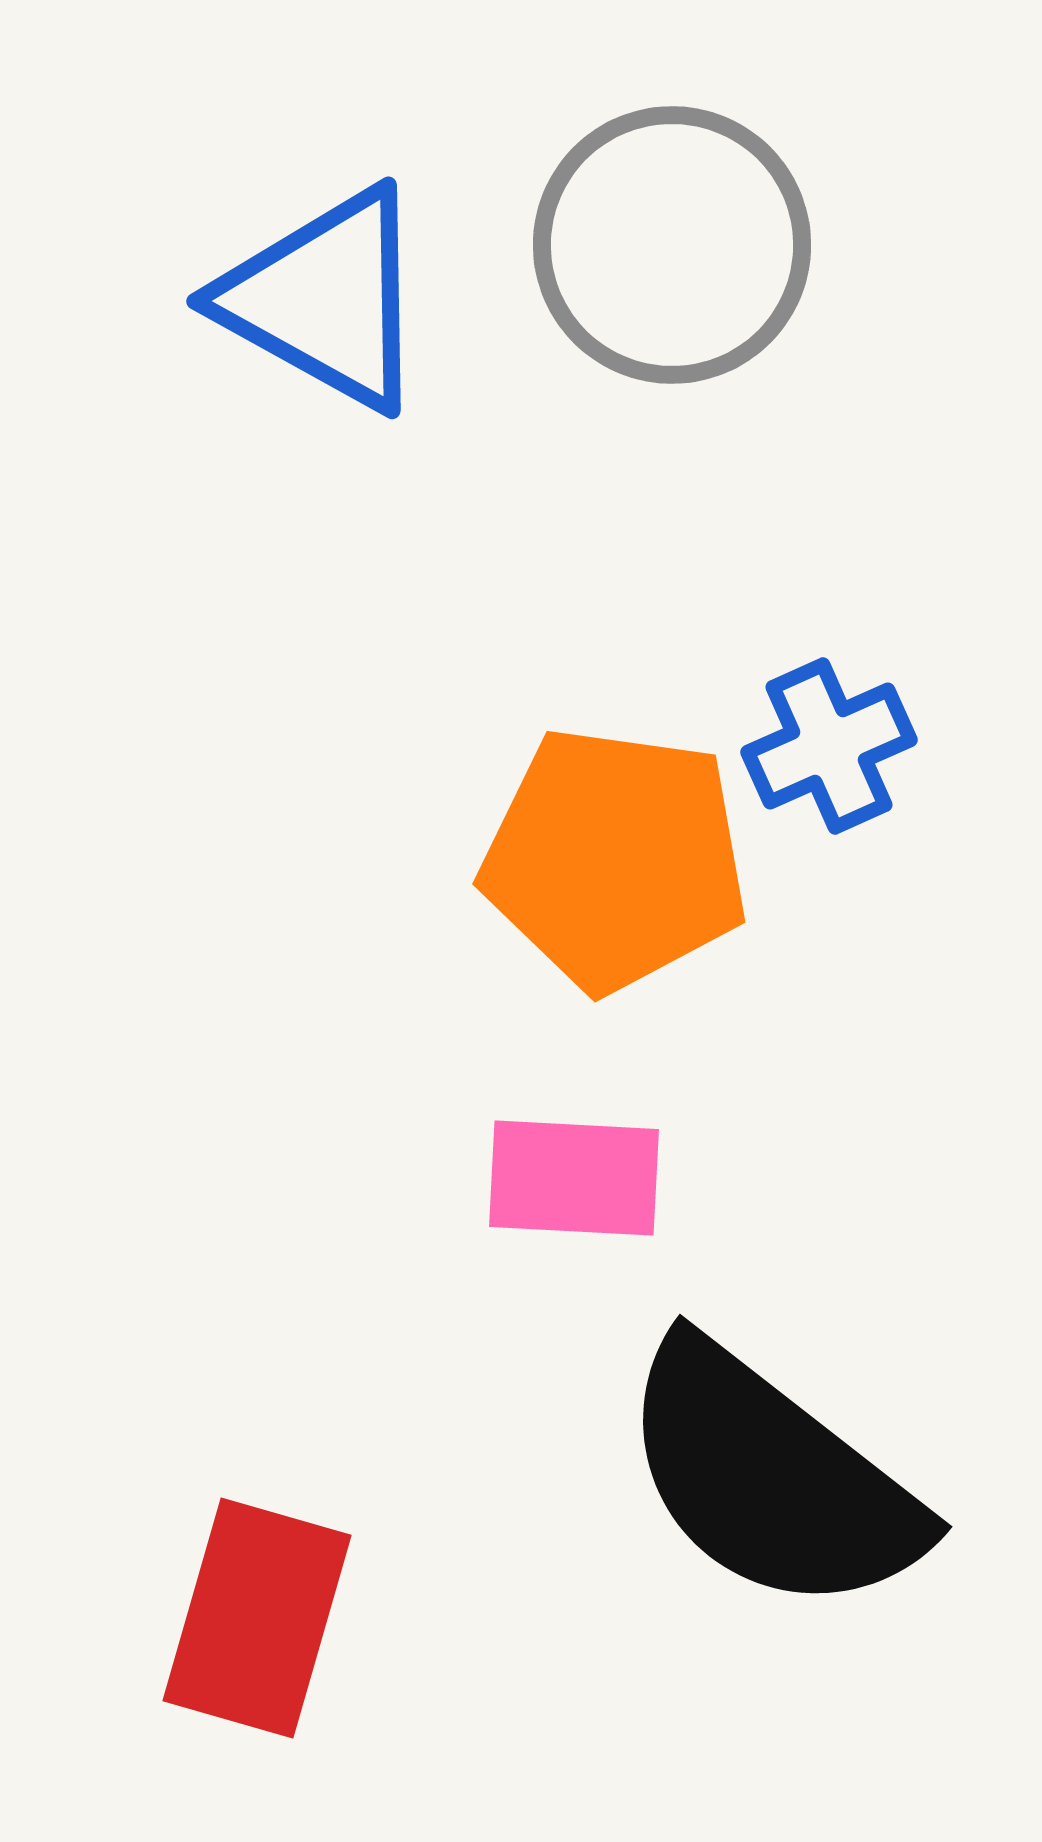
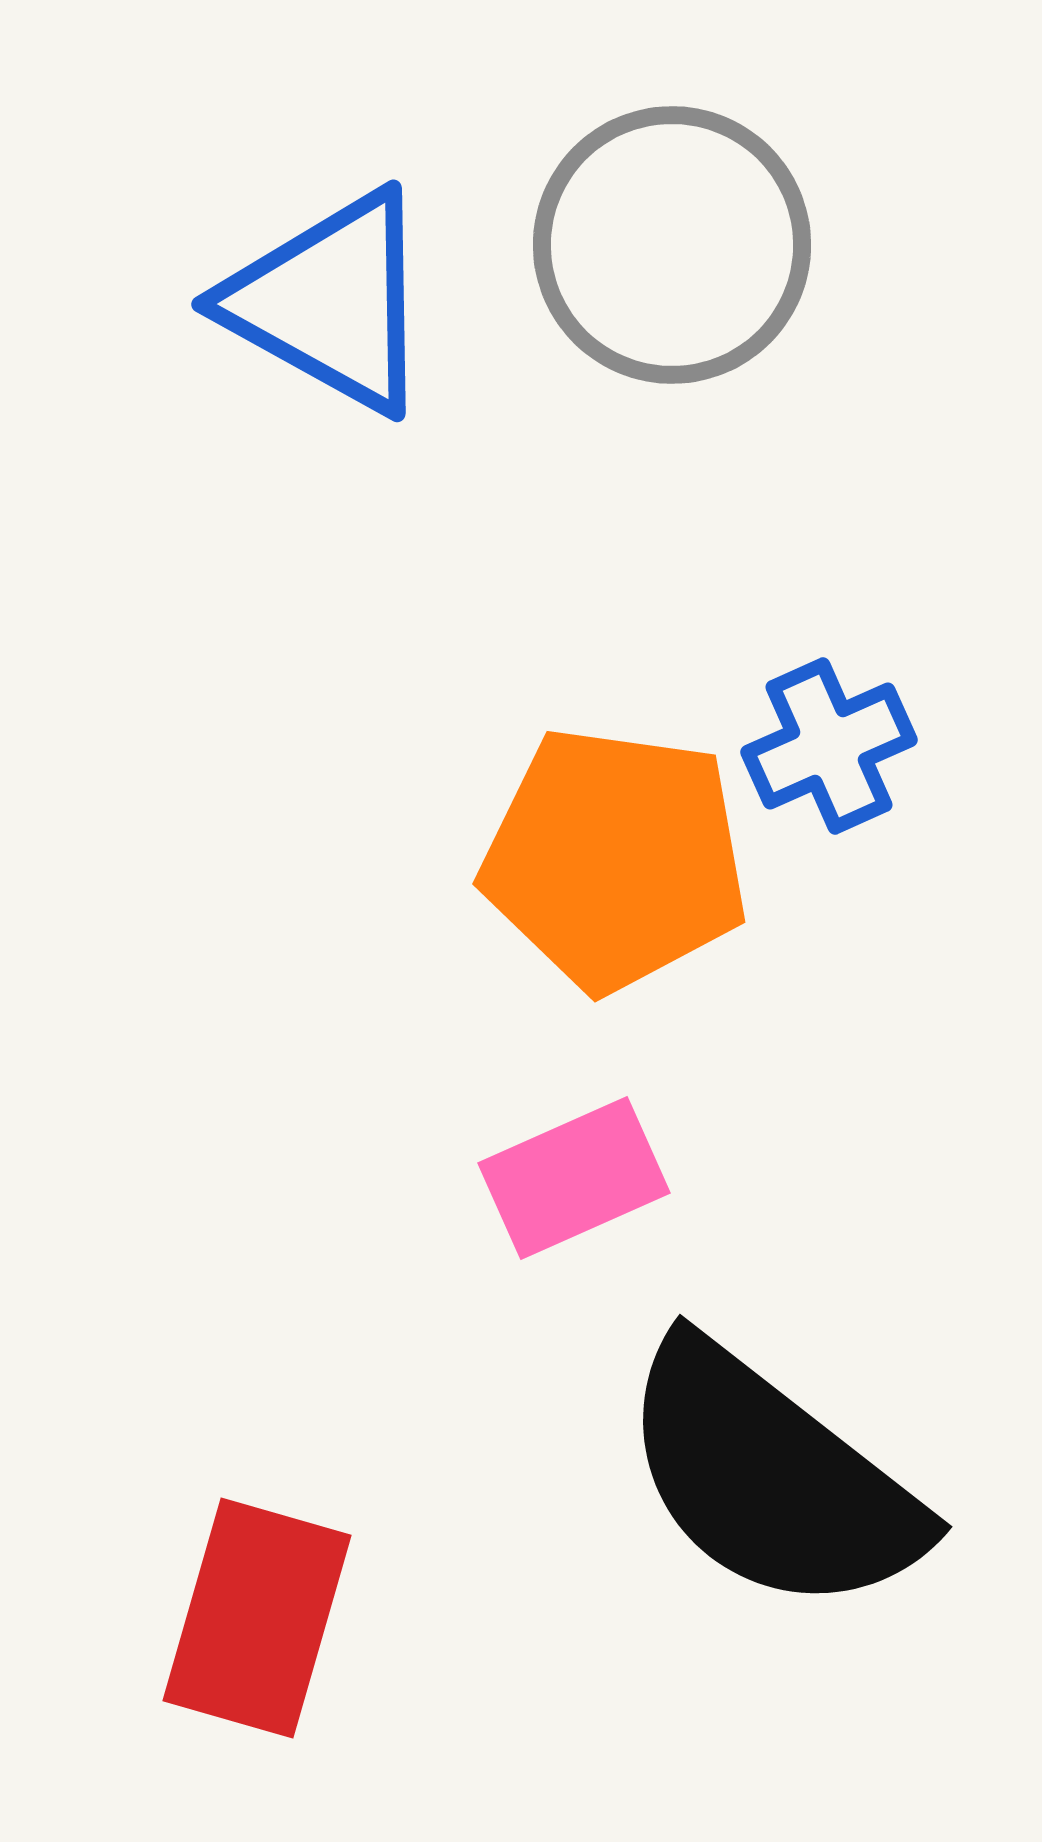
blue triangle: moved 5 px right, 3 px down
pink rectangle: rotated 27 degrees counterclockwise
